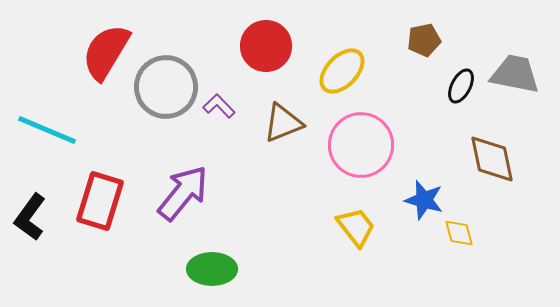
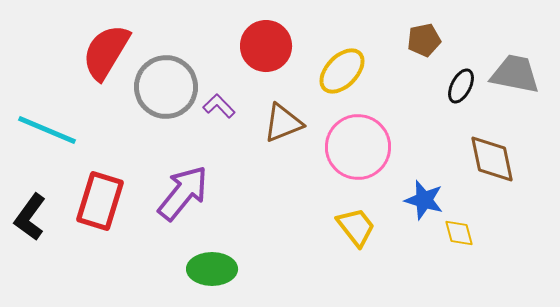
pink circle: moved 3 px left, 2 px down
